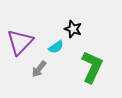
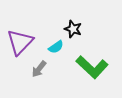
green L-shape: rotated 108 degrees clockwise
